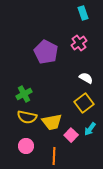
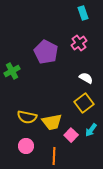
green cross: moved 12 px left, 23 px up
cyan arrow: moved 1 px right, 1 px down
